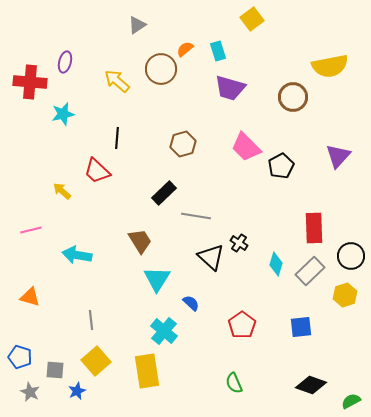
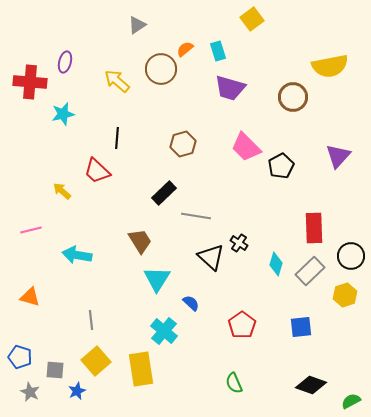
yellow rectangle at (147, 371): moved 6 px left, 2 px up
